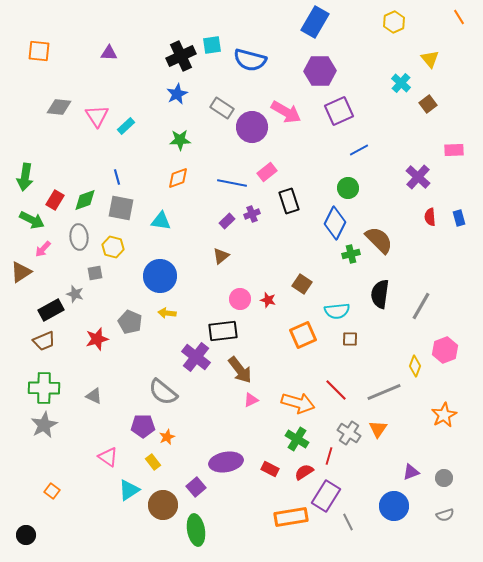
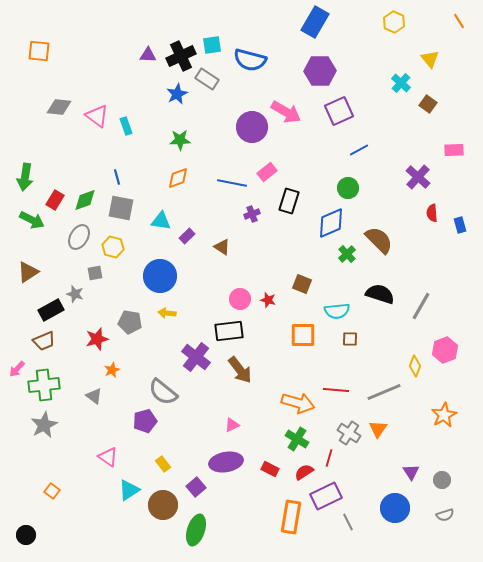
orange line at (459, 17): moved 4 px down
yellow hexagon at (394, 22): rotated 10 degrees counterclockwise
purple triangle at (109, 53): moved 39 px right, 2 px down
brown square at (428, 104): rotated 18 degrees counterclockwise
gray rectangle at (222, 108): moved 15 px left, 29 px up
pink triangle at (97, 116): rotated 20 degrees counterclockwise
cyan rectangle at (126, 126): rotated 66 degrees counterclockwise
black rectangle at (289, 201): rotated 35 degrees clockwise
red semicircle at (430, 217): moved 2 px right, 4 px up
blue rectangle at (459, 218): moved 1 px right, 7 px down
purple rectangle at (227, 221): moved 40 px left, 15 px down
blue diamond at (335, 223): moved 4 px left; rotated 40 degrees clockwise
gray ellipse at (79, 237): rotated 35 degrees clockwise
pink arrow at (43, 249): moved 26 px left, 120 px down
green cross at (351, 254): moved 4 px left; rotated 30 degrees counterclockwise
brown triangle at (221, 256): moved 1 px right, 9 px up; rotated 48 degrees counterclockwise
brown triangle at (21, 272): moved 7 px right
brown square at (302, 284): rotated 12 degrees counterclockwise
black semicircle at (380, 294): rotated 100 degrees clockwise
gray pentagon at (130, 322): rotated 15 degrees counterclockwise
black rectangle at (223, 331): moved 6 px right
orange square at (303, 335): rotated 24 degrees clockwise
green cross at (44, 388): moved 3 px up; rotated 8 degrees counterclockwise
red line at (336, 390): rotated 40 degrees counterclockwise
gray triangle at (94, 396): rotated 12 degrees clockwise
pink triangle at (251, 400): moved 19 px left, 25 px down
purple pentagon at (143, 426): moved 2 px right, 5 px up; rotated 15 degrees counterclockwise
orange star at (167, 437): moved 55 px left, 67 px up
red line at (329, 456): moved 2 px down
yellow rectangle at (153, 462): moved 10 px right, 2 px down
purple triangle at (411, 472): rotated 42 degrees counterclockwise
gray circle at (444, 478): moved 2 px left, 2 px down
purple rectangle at (326, 496): rotated 32 degrees clockwise
blue circle at (394, 506): moved 1 px right, 2 px down
orange rectangle at (291, 517): rotated 72 degrees counterclockwise
green ellipse at (196, 530): rotated 28 degrees clockwise
